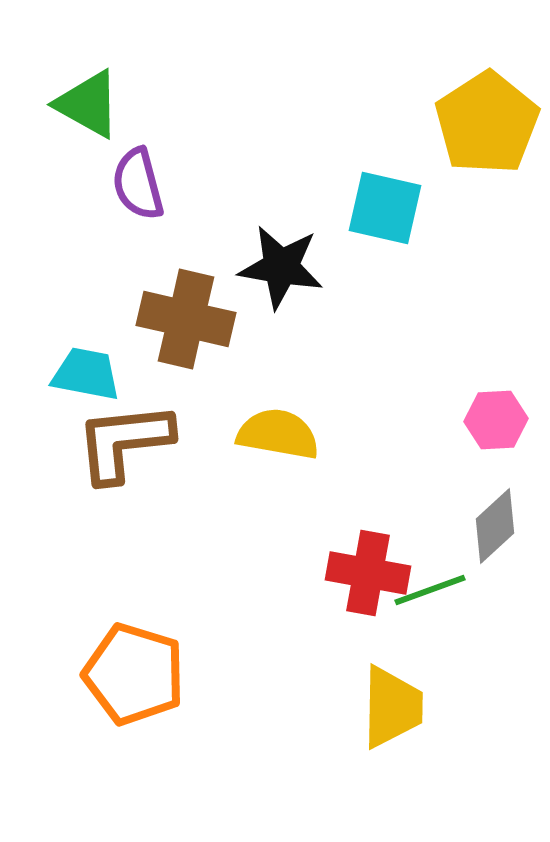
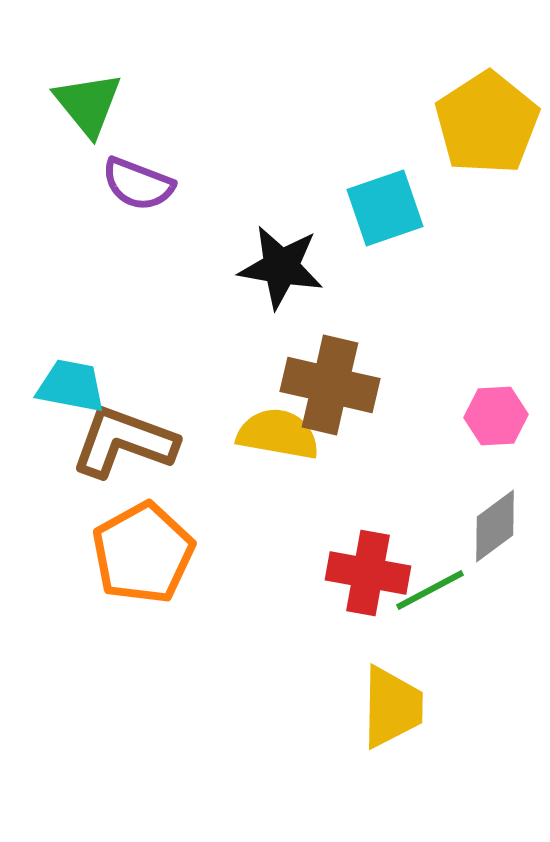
green triangle: rotated 22 degrees clockwise
purple semicircle: rotated 54 degrees counterclockwise
cyan square: rotated 32 degrees counterclockwise
brown cross: moved 144 px right, 66 px down
cyan trapezoid: moved 15 px left, 12 px down
pink hexagon: moved 4 px up
brown L-shape: rotated 26 degrees clockwise
gray diamond: rotated 6 degrees clockwise
green line: rotated 8 degrees counterclockwise
orange pentagon: moved 9 px right, 121 px up; rotated 26 degrees clockwise
